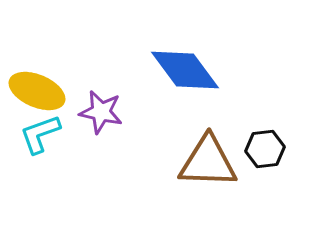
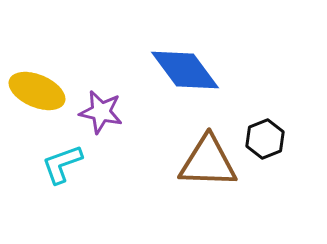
cyan L-shape: moved 22 px right, 30 px down
black hexagon: moved 10 px up; rotated 15 degrees counterclockwise
